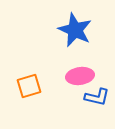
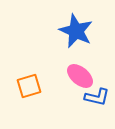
blue star: moved 1 px right, 1 px down
pink ellipse: rotated 48 degrees clockwise
